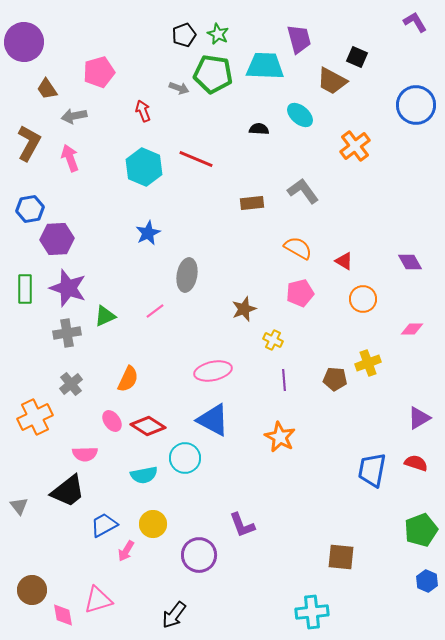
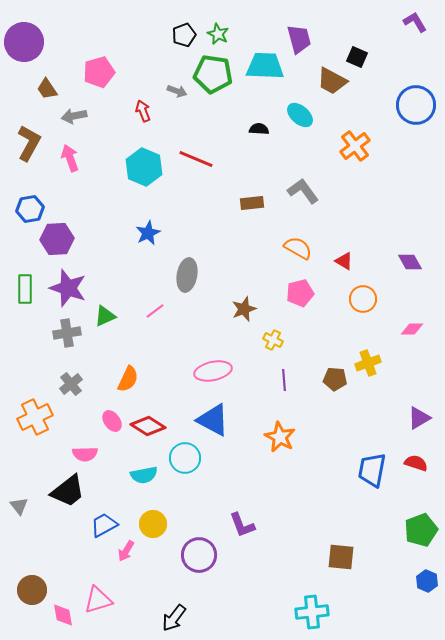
gray arrow at (179, 88): moved 2 px left, 3 px down
black arrow at (174, 615): moved 3 px down
